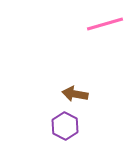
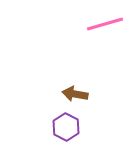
purple hexagon: moved 1 px right, 1 px down
